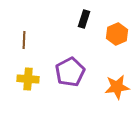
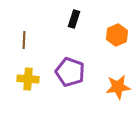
black rectangle: moved 10 px left
orange hexagon: moved 1 px down
purple pentagon: rotated 24 degrees counterclockwise
orange star: moved 1 px right
